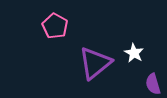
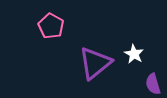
pink pentagon: moved 4 px left
white star: moved 1 px down
